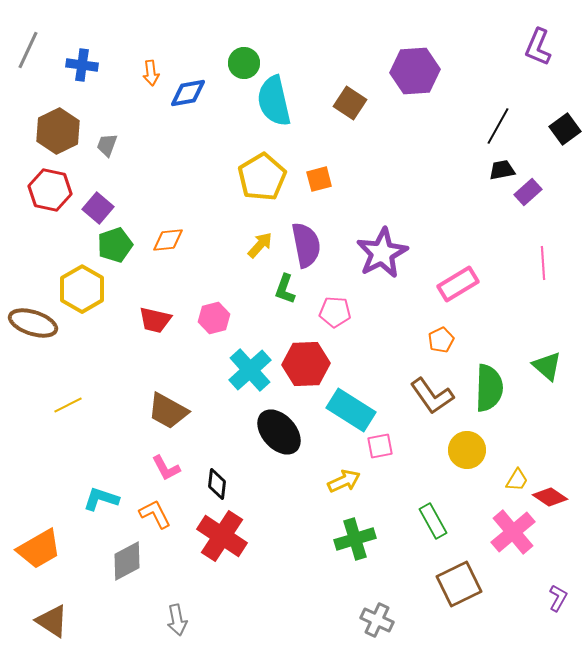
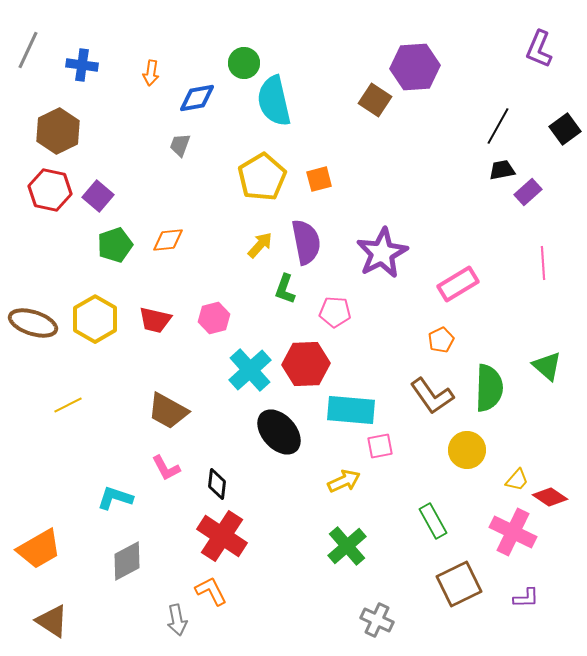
purple L-shape at (538, 47): moved 1 px right, 2 px down
purple hexagon at (415, 71): moved 4 px up
orange arrow at (151, 73): rotated 15 degrees clockwise
blue diamond at (188, 93): moved 9 px right, 5 px down
brown square at (350, 103): moved 25 px right, 3 px up
gray trapezoid at (107, 145): moved 73 px right
purple square at (98, 208): moved 12 px up
purple semicircle at (306, 245): moved 3 px up
yellow hexagon at (82, 289): moved 13 px right, 30 px down
cyan rectangle at (351, 410): rotated 27 degrees counterclockwise
yellow trapezoid at (517, 480): rotated 10 degrees clockwise
cyan L-shape at (101, 499): moved 14 px right, 1 px up
orange L-shape at (155, 514): moved 56 px right, 77 px down
pink cross at (513, 532): rotated 24 degrees counterclockwise
green cross at (355, 539): moved 8 px left, 7 px down; rotated 24 degrees counterclockwise
purple L-shape at (558, 598): moved 32 px left; rotated 60 degrees clockwise
